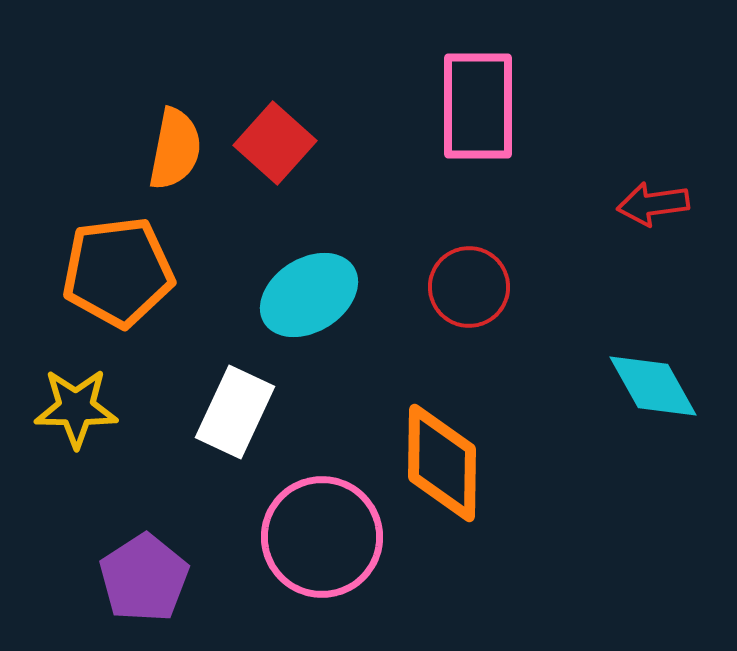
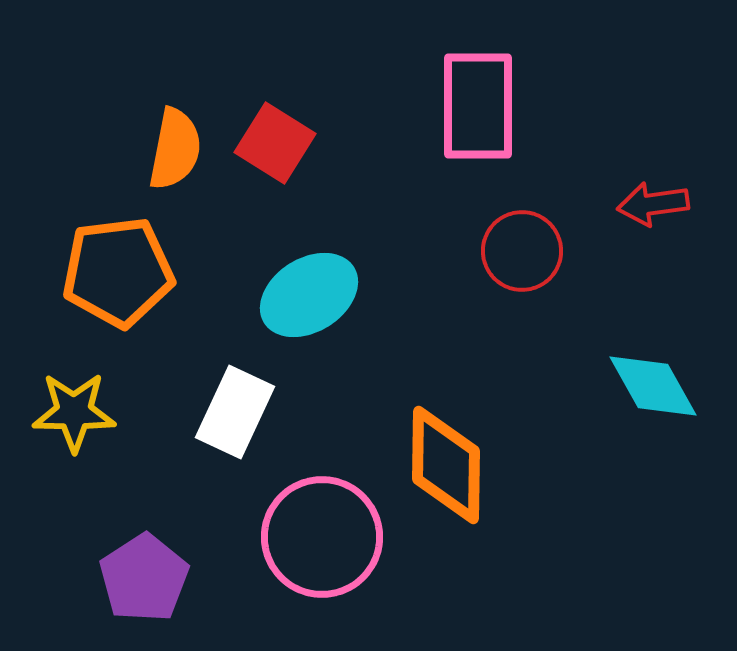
red square: rotated 10 degrees counterclockwise
red circle: moved 53 px right, 36 px up
yellow star: moved 2 px left, 4 px down
orange diamond: moved 4 px right, 2 px down
